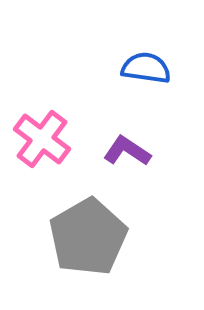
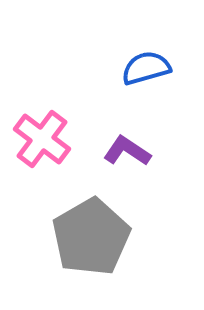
blue semicircle: rotated 24 degrees counterclockwise
gray pentagon: moved 3 px right
